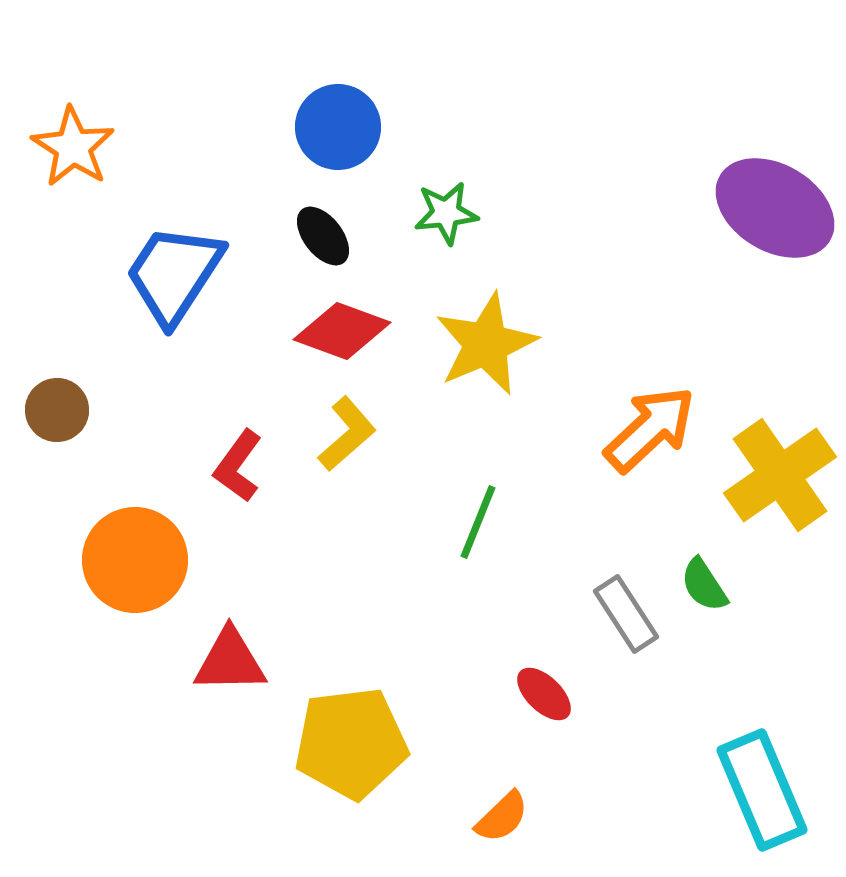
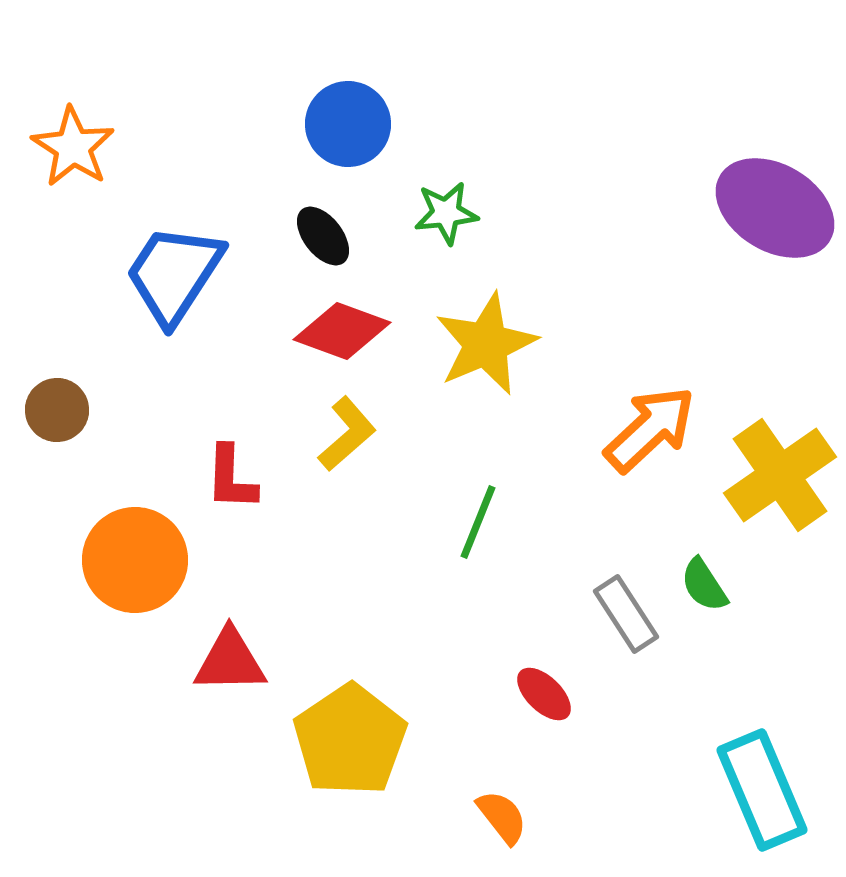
blue circle: moved 10 px right, 3 px up
red L-shape: moved 7 px left, 12 px down; rotated 34 degrees counterclockwise
yellow pentagon: moved 1 px left, 3 px up; rotated 27 degrees counterclockwise
orange semicircle: rotated 84 degrees counterclockwise
